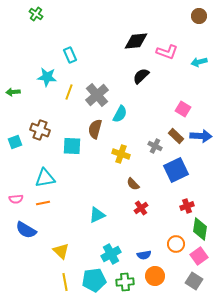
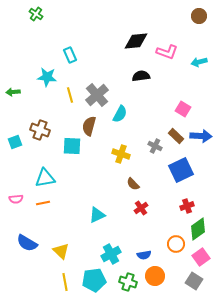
black semicircle at (141, 76): rotated 36 degrees clockwise
yellow line at (69, 92): moved 1 px right, 3 px down; rotated 35 degrees counterclockwise
brown semicircle at (95, 129): moved 6 px left, 3 px up
blue square at (176, 170): moved 5 px right
green diamond at (200, 229): moved 2 px left; rotated 45 degrees clockwise
blue semicircle at (26, 230): moved 1 px right, 13 px down
pink square at (199, 256): moved 2 px right, 1 px down
green cross at (125, 282): moved 3 px right; rotated 24 degrees clockwise
